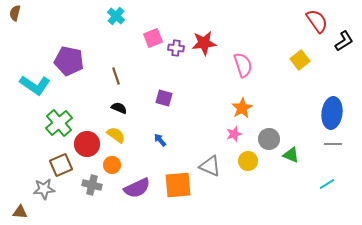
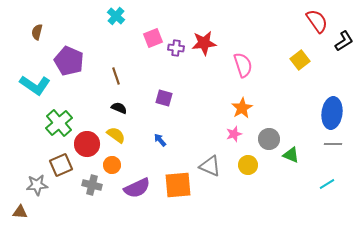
brown semicircle: moved 22 px right, 19 px down
purple pentagon: rotated 12 degrees clockwise
yellow circle: moved 4 px down
gray star: moved 7 px left, 4 px up
